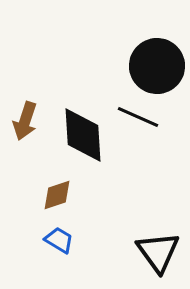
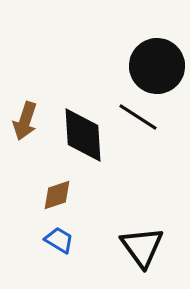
black line: rotated 9 degrees clockwise
black triangle: moved 16 px left, 5 px up
